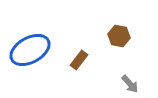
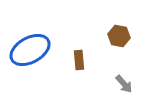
brown rectangle: rotated 42 degrees counterclockwise
gray arrow: moved 6 px left
